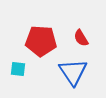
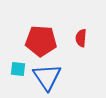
red semicircle: rotated 36 degrees clockwise
blue triangle: moved 26 px left, 5 px down
